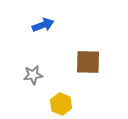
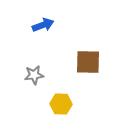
gray star: moved 1 px right
yellow hexagon: rotated 20 degrees counterclockwise
